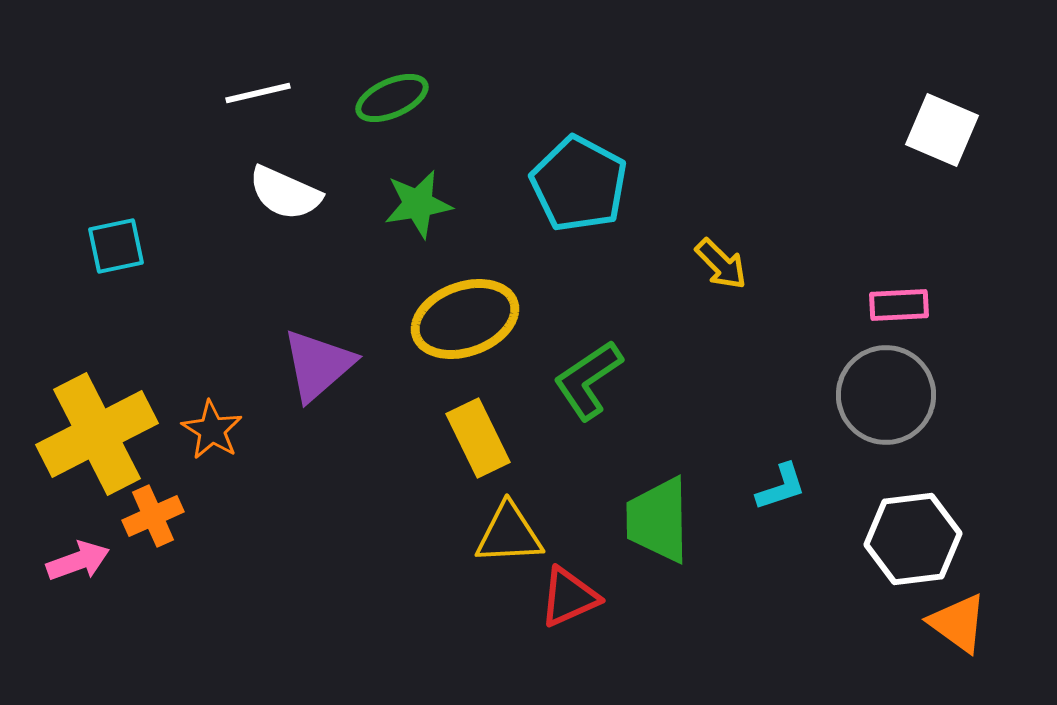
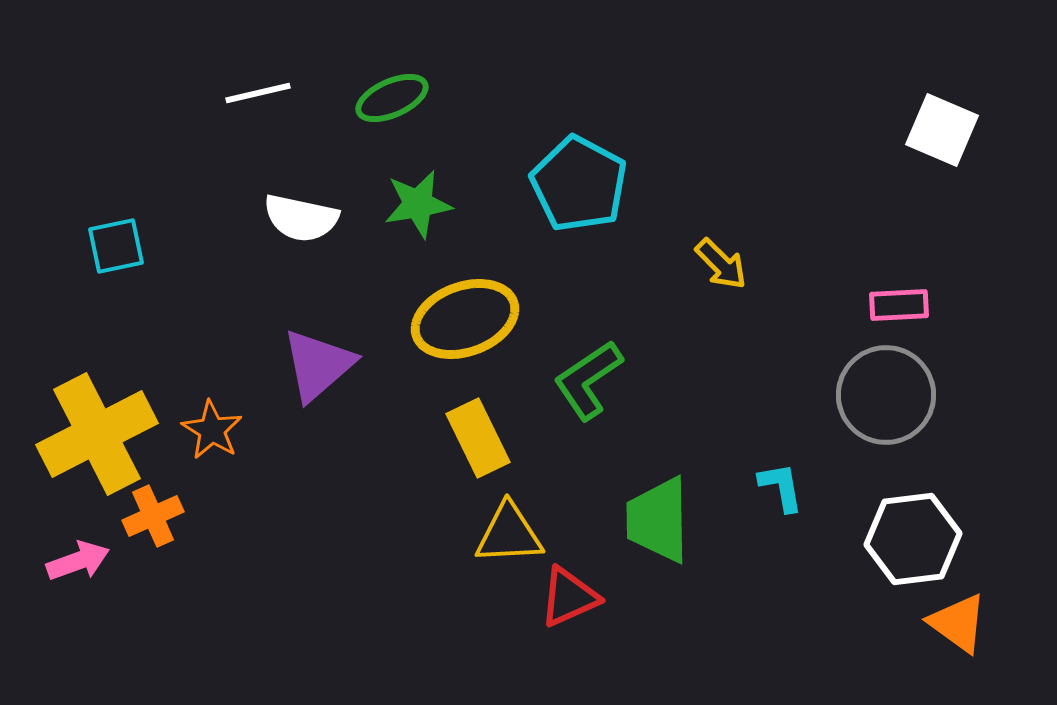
white semicircle: moved 16 px right, 25 px down; rotated 12 degrees counterclockwise
cyan L-shape: rotated 82 degrees counterclockwise
